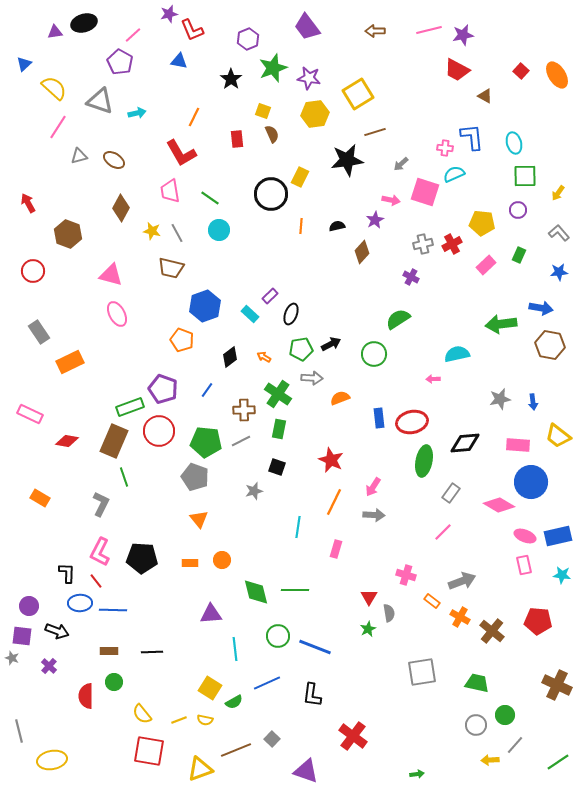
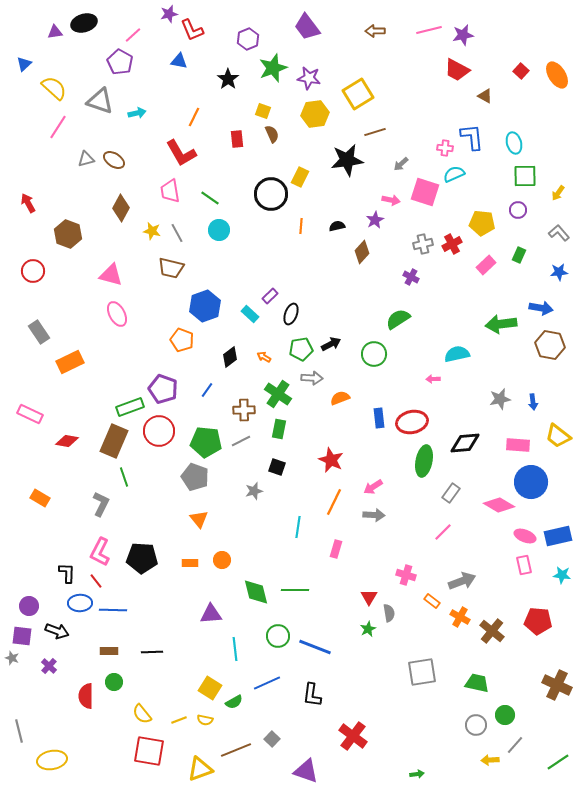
black star at (231, 79): moved 3 px left
gray triangle at (79, 156): moved 7 px right, 3 px down
pink arrow at (373, 487): rotated 24 degrees clockwise
